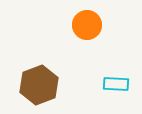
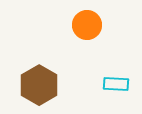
brown hexagon: rotated 9 degrees counterclockwise
